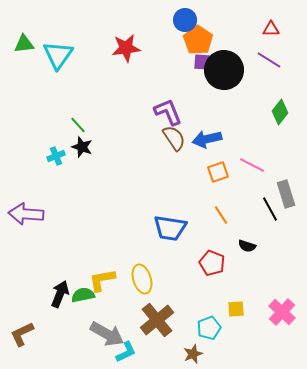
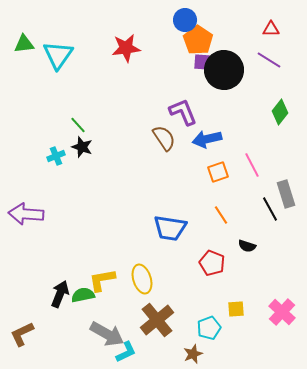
purple L-shape: moved 15 px right
brown semicircle: moved 10 px left
pink line: rotated 35 degrees clockwise
